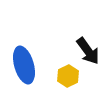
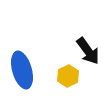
blue ellipse: moved 2 px left, 5 px down
